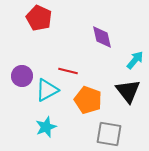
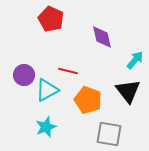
red pentagon: moved 12 px right, 1 px down
purple circle: moved 2 px right, 1 px up
